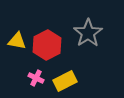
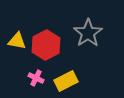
red hexagon: moved 1 px left
yellow rectangle: moved 1 px right
